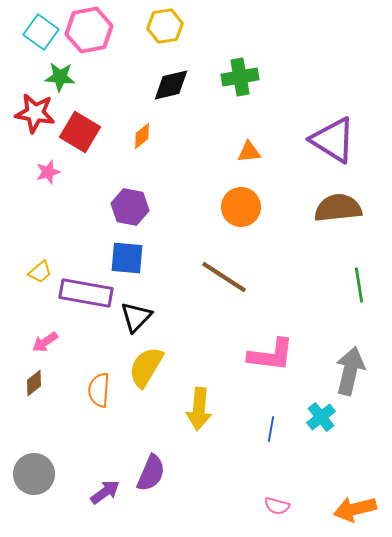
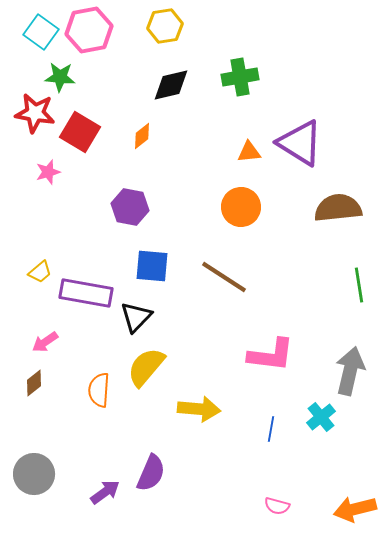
purple triangle: moved 33 px left, 3 px down
blue square: moved 25 px right, 8 px down
yellow semicircle: rotated 9 degrees clockwise
yellow arrow: rotated 90 degrees counterclockwise
